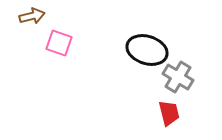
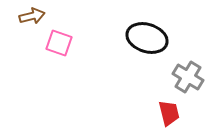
black ellipse: moved 12 px up
gray cross: moved 10 px right
